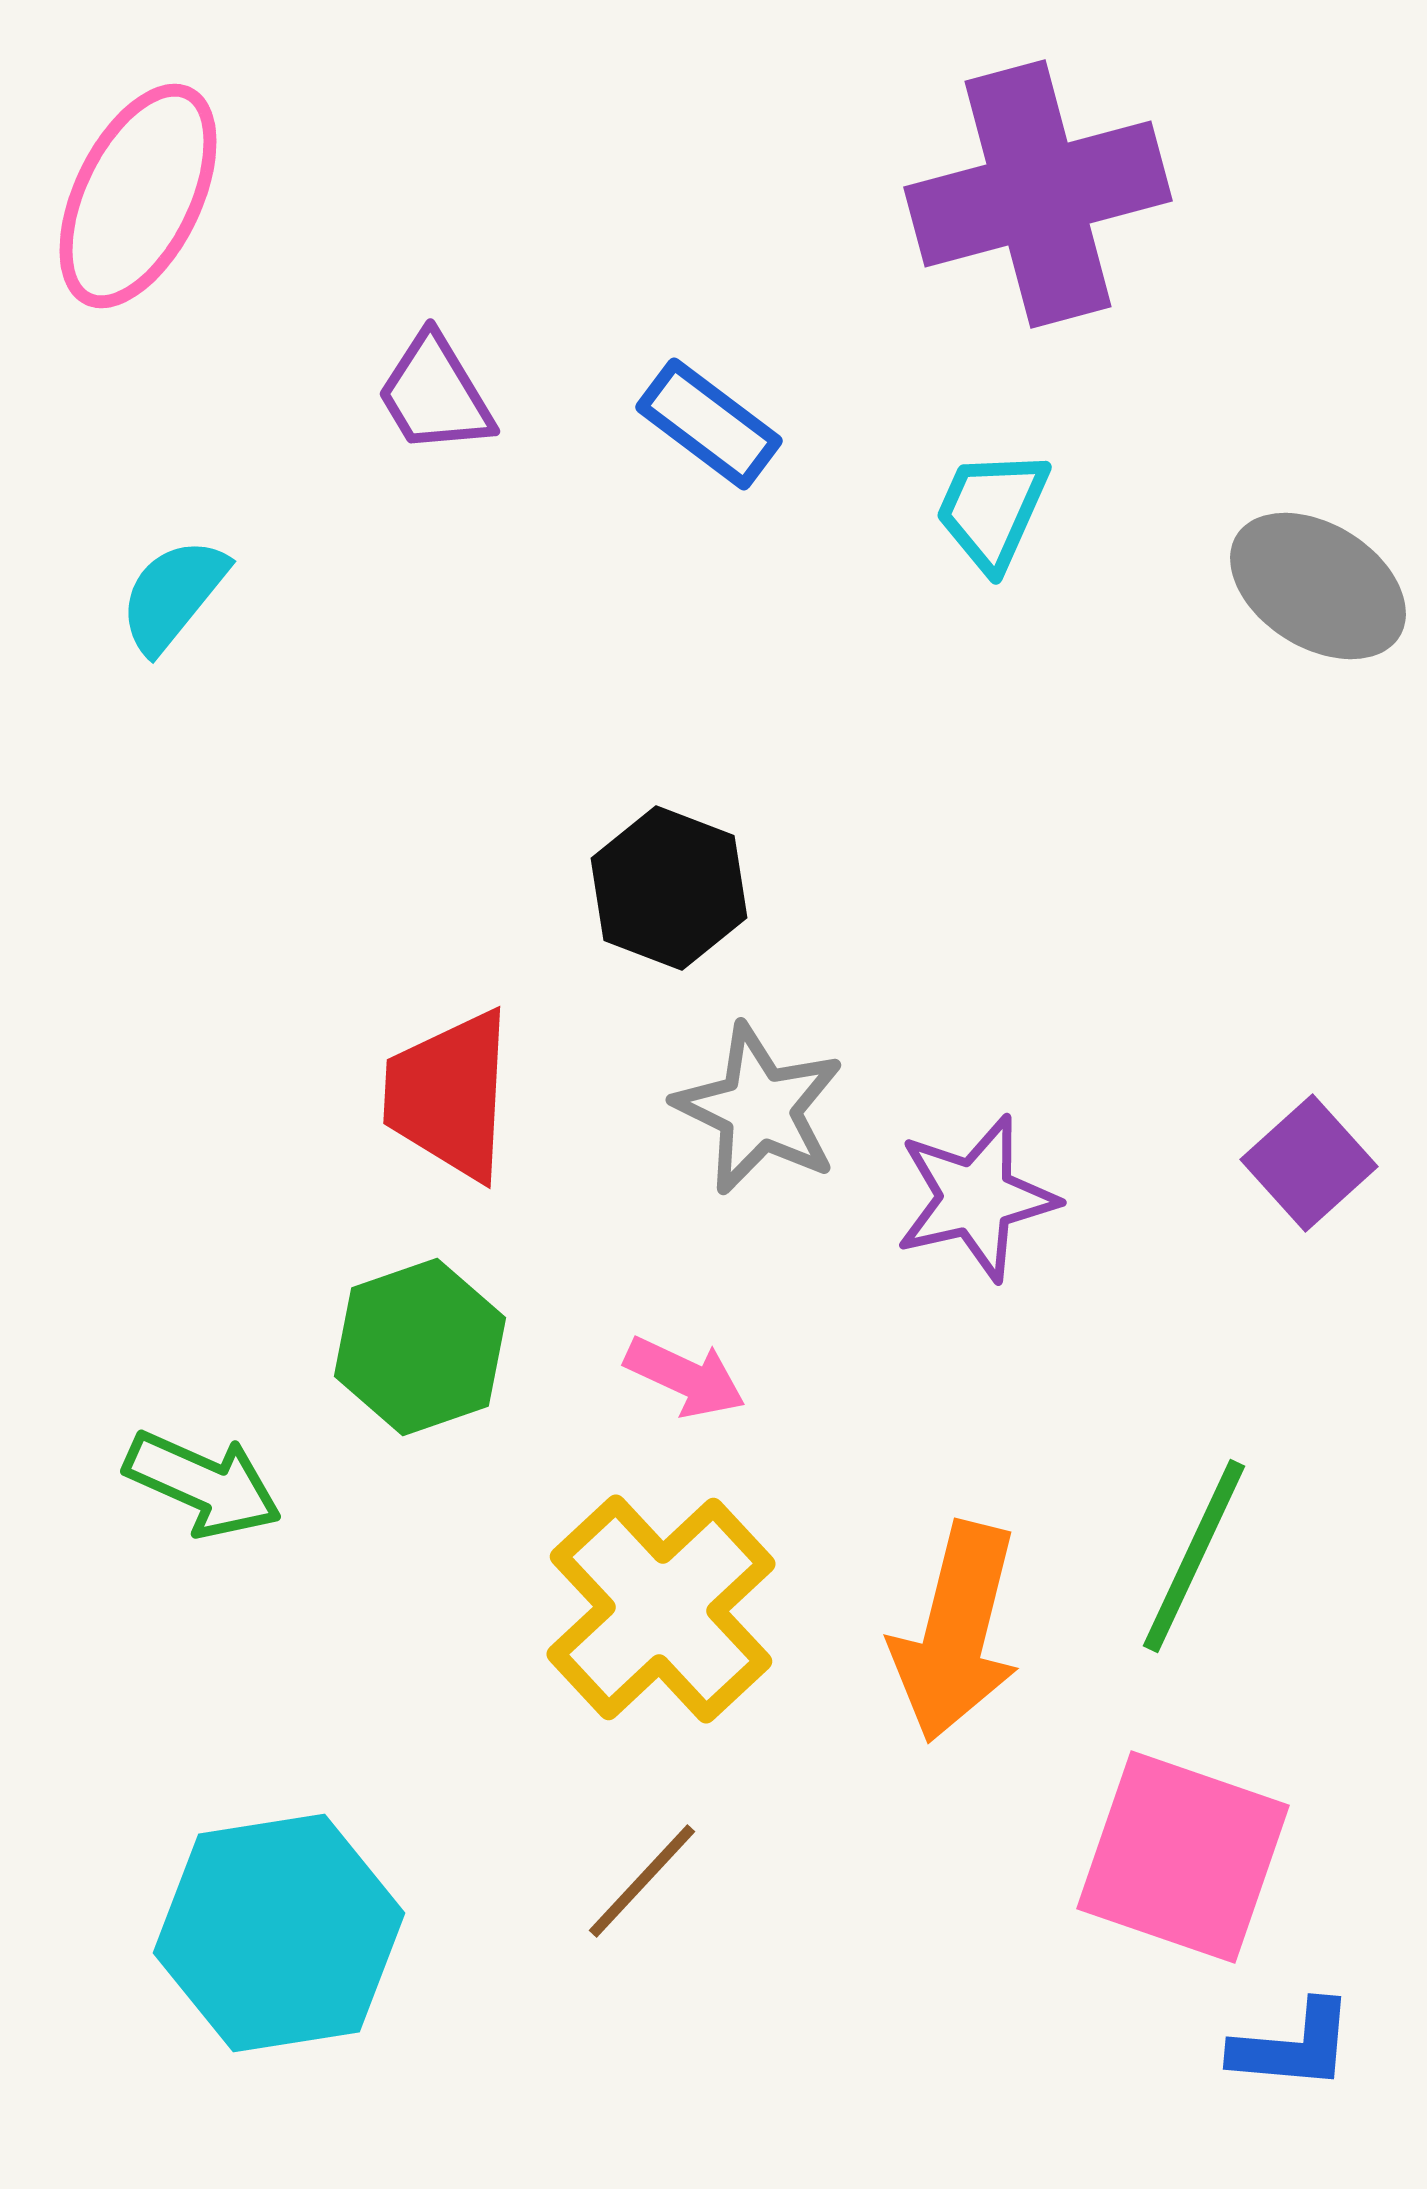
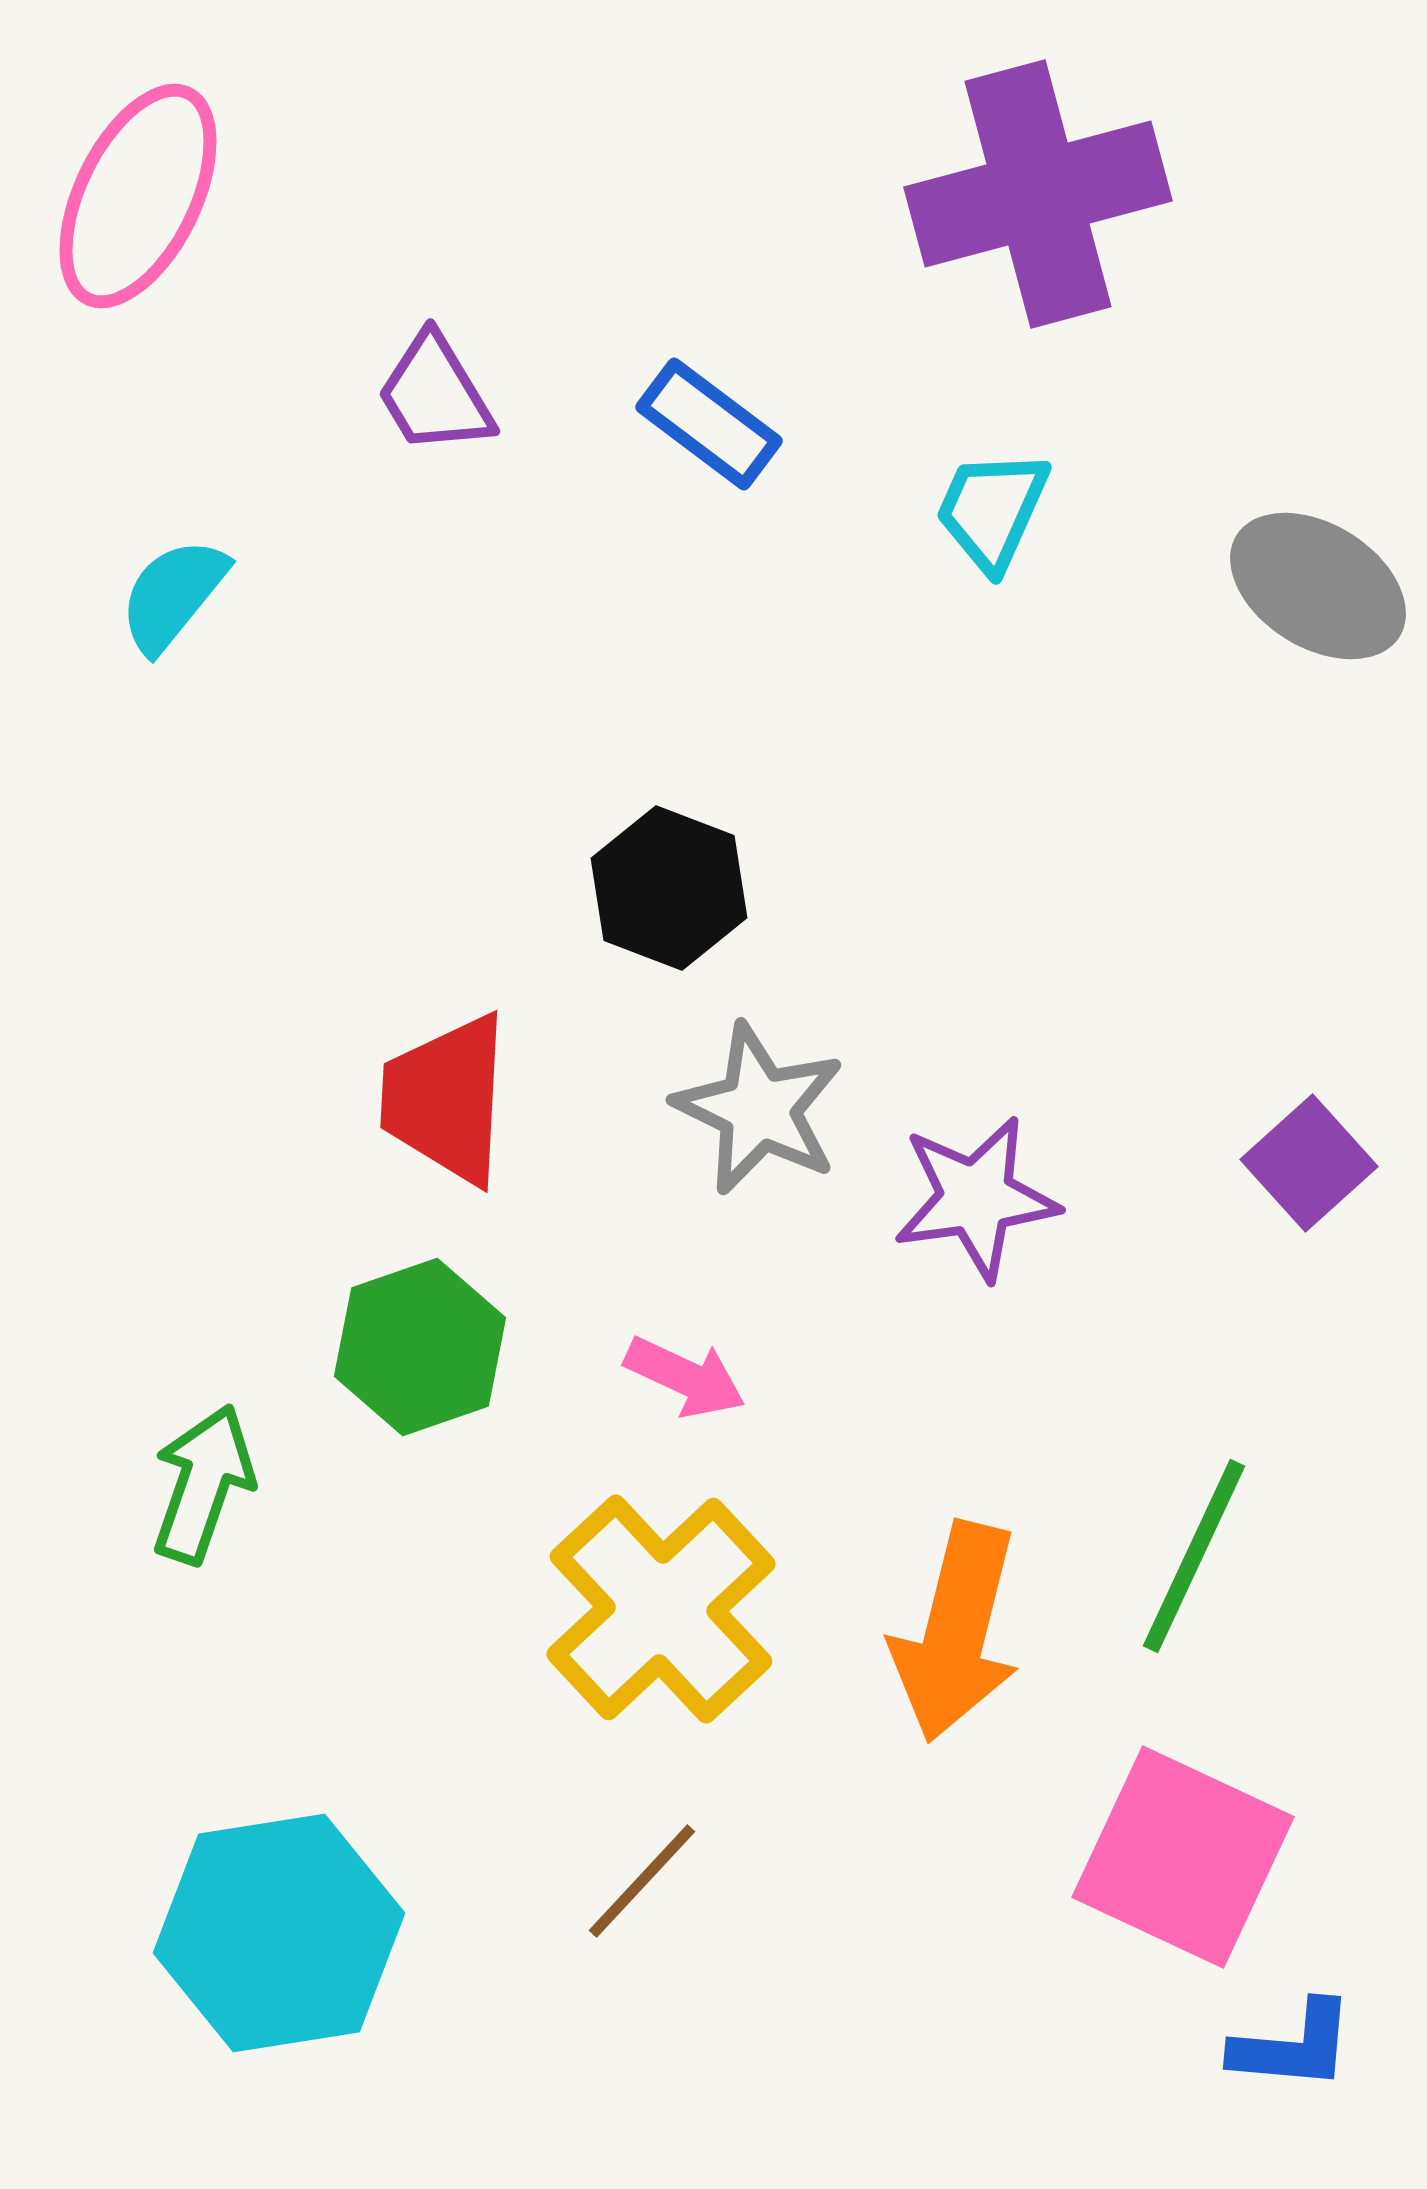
red trapezoid: moved 3 px left, 4 px down
purple star: rotated 5 degrees clockwise
green arrow: rotated 95 degrees counterclockwise
pink square: rotated 6 degrees clockwise
